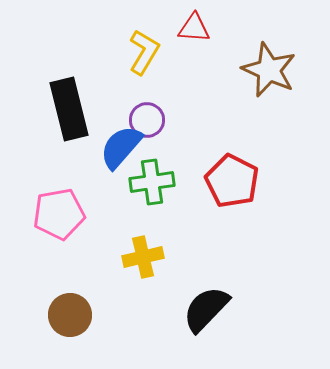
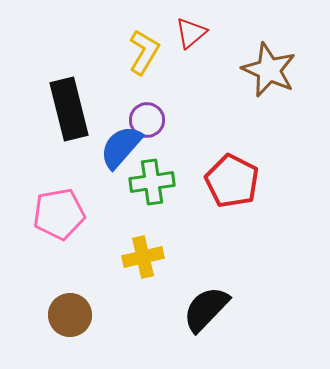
red triangle: moved 3 px left, 5 px down; rotated 44 degrees counterclockwise
